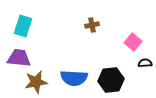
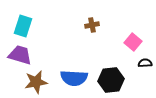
purple trapezoid: moved 1 px right, 3 px up; rotated 10 degrees clockwise
